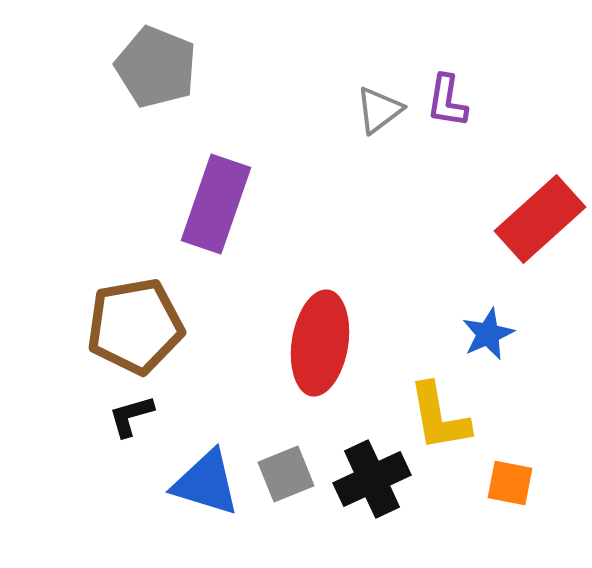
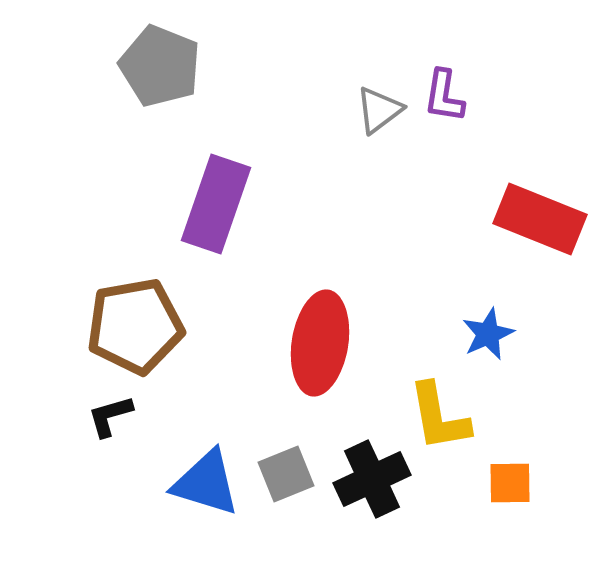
gray pentagon: moved 4 px right, 1 px up
purple L-shape: moved 3 px left, 5 px up
red rectangle: rotated 64 degrees clockwise
black L-shape: moved 21 px left
orange square: rotated 12 degrees counterclockwise
